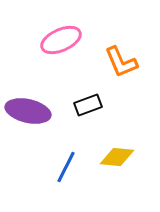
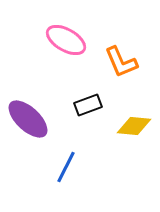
pink ellipse: moved 5 px right; rotated 54 degrees clockwise
purple ellipse: moved 8 px down; rotated 30 degrees clockwise
yellow diamond: moved 17 px right, 31 px up
